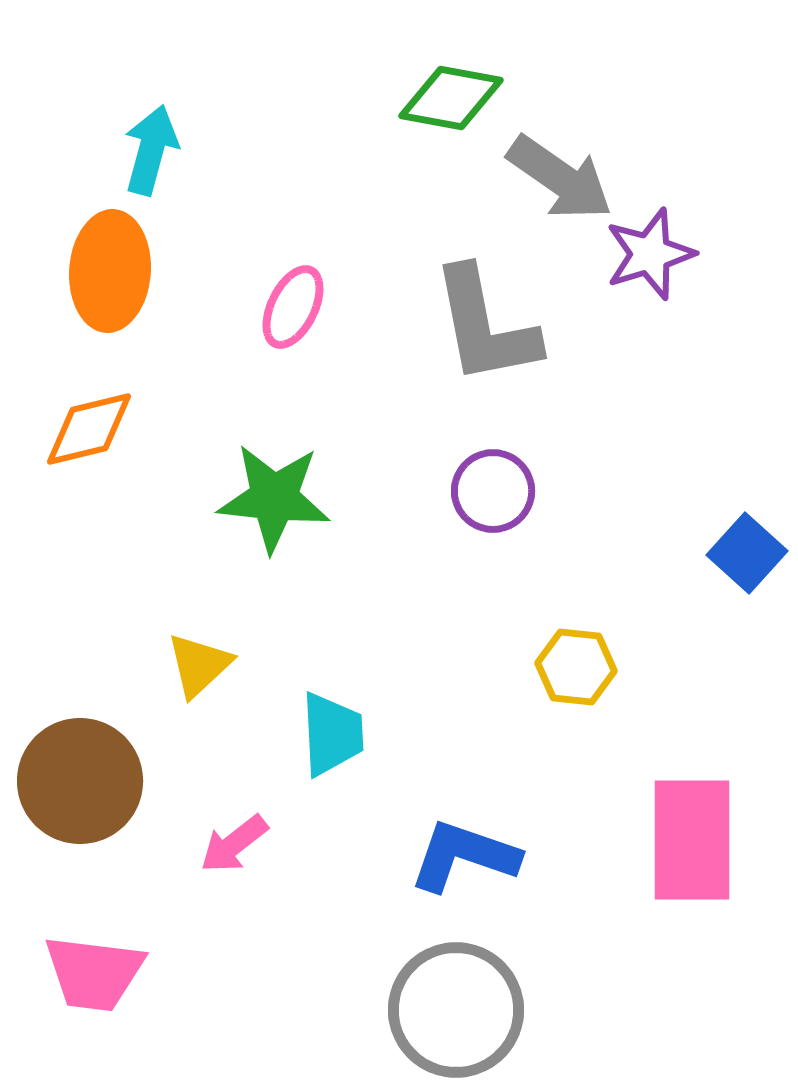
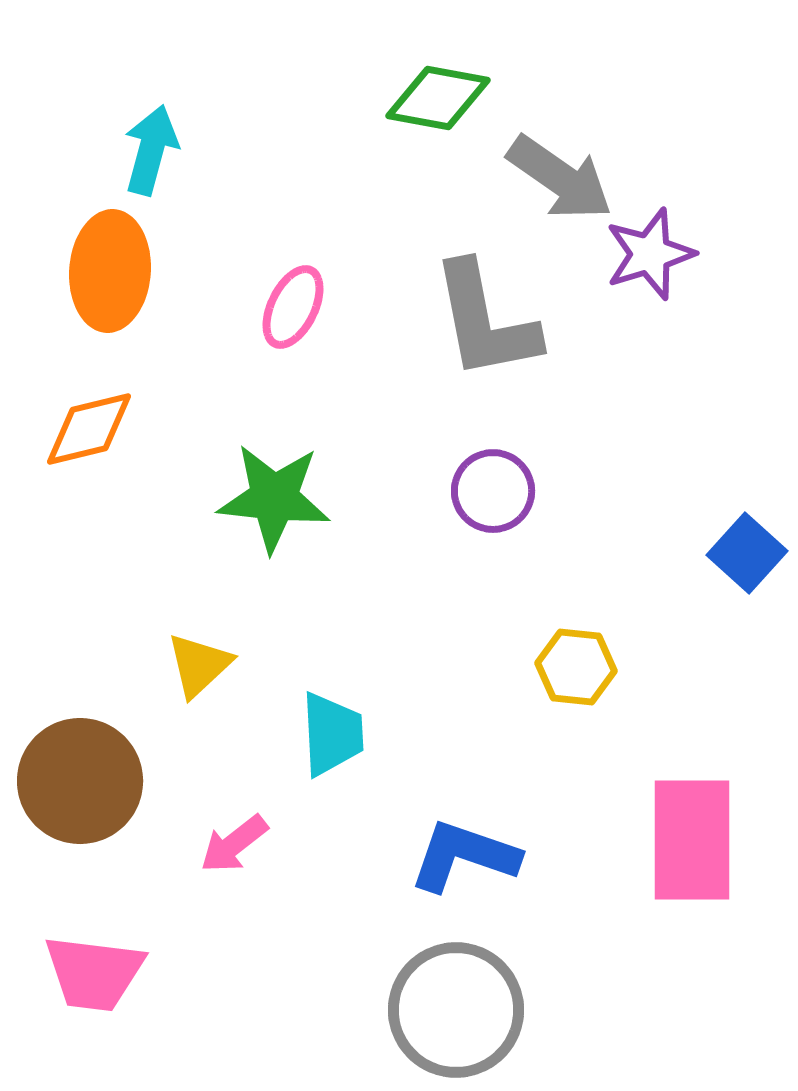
green diamond: moved 13 px left
gray L-shape: moved 5 px up
